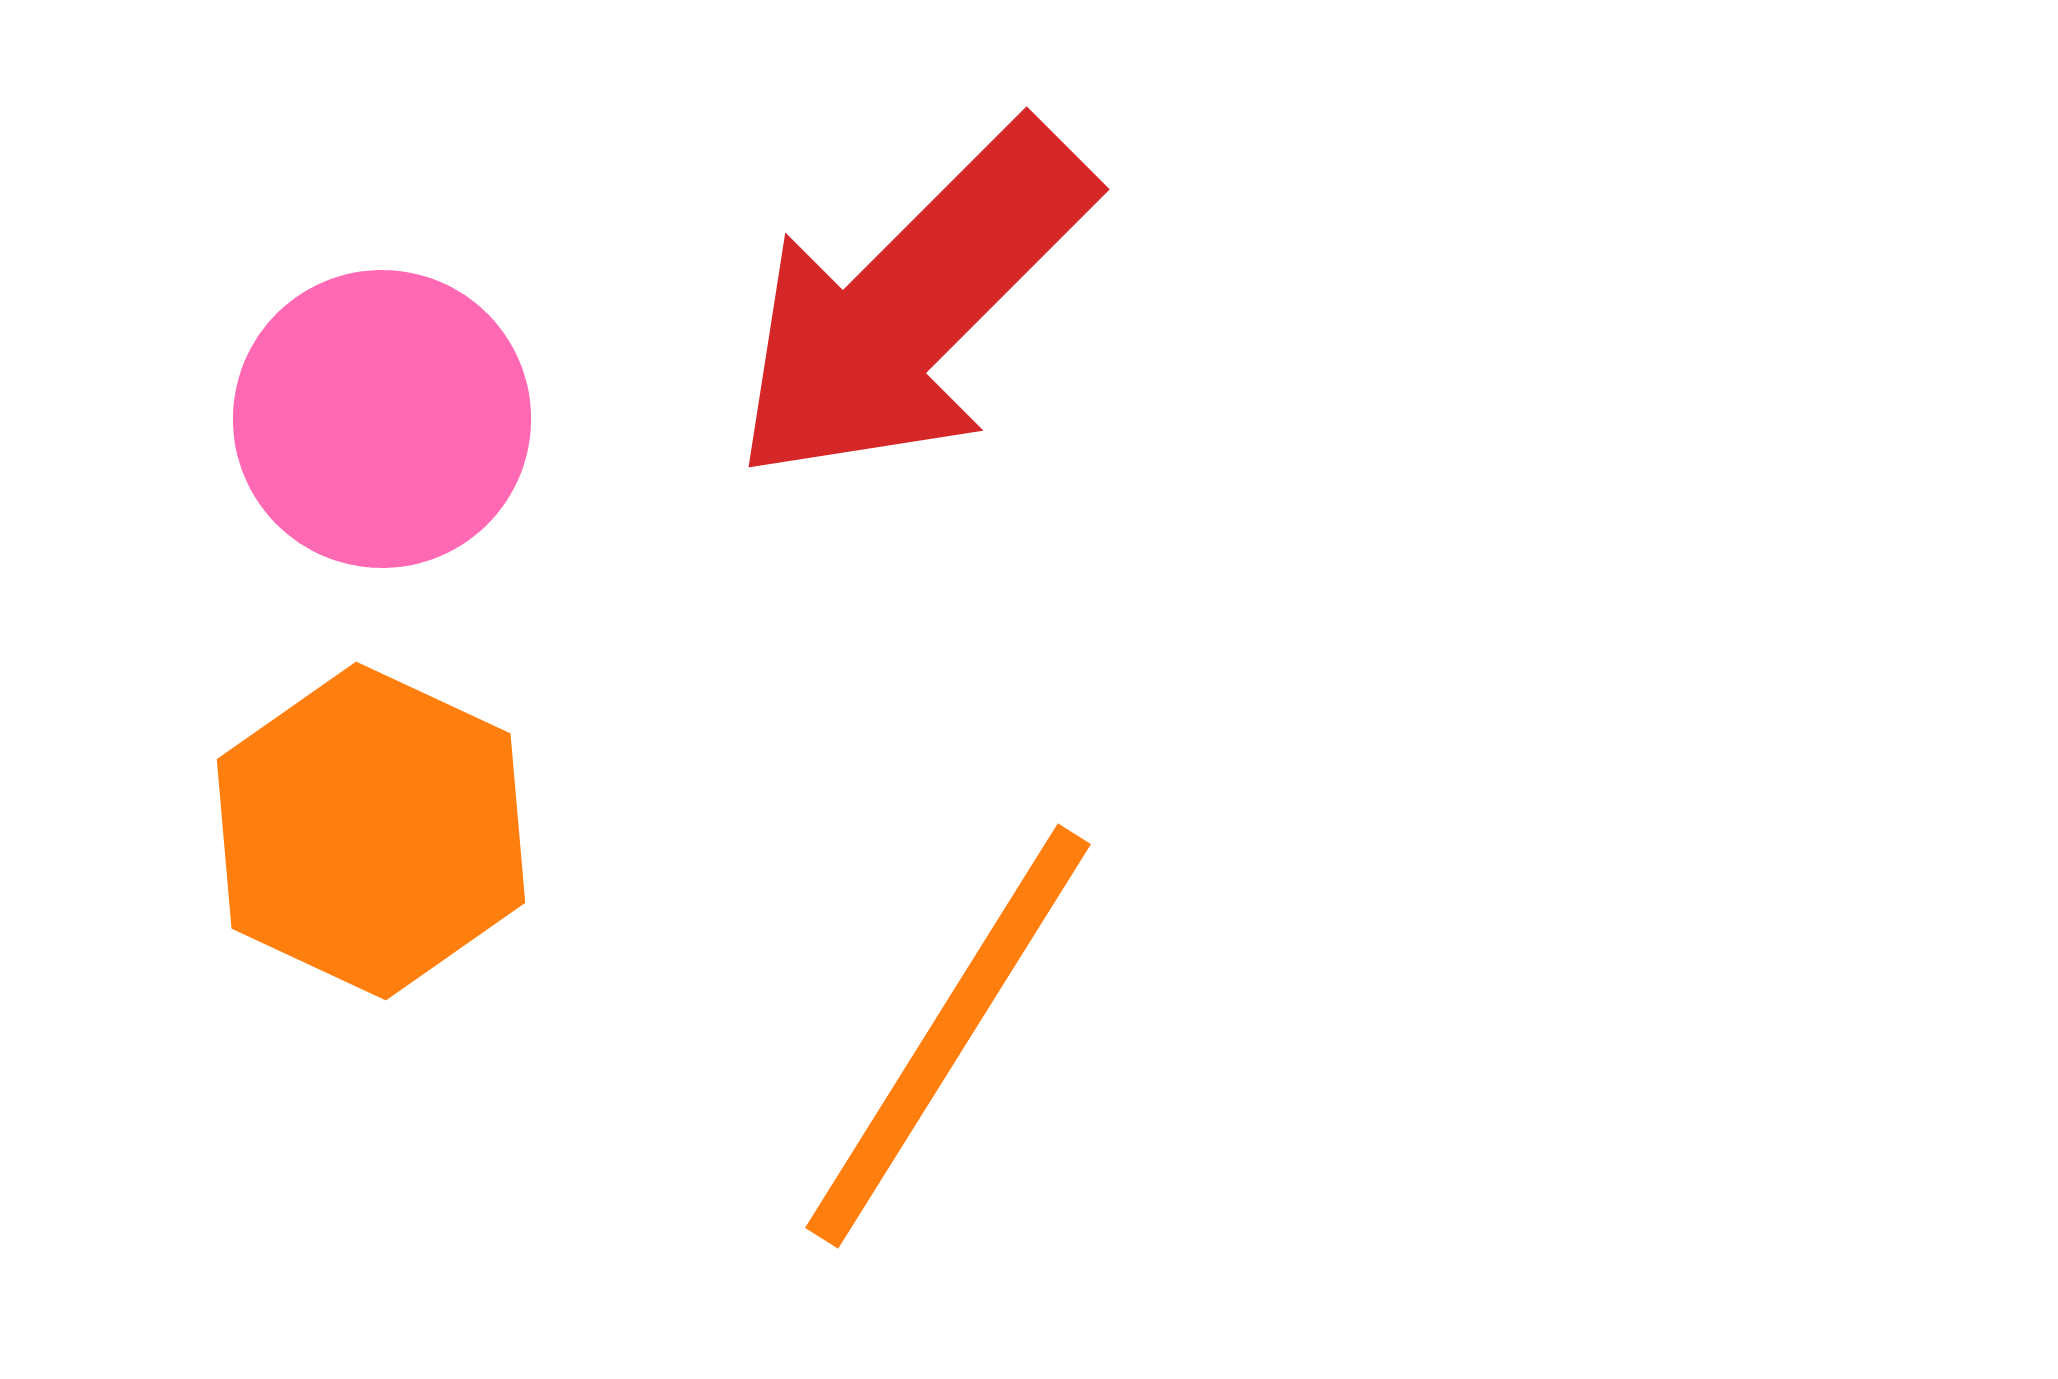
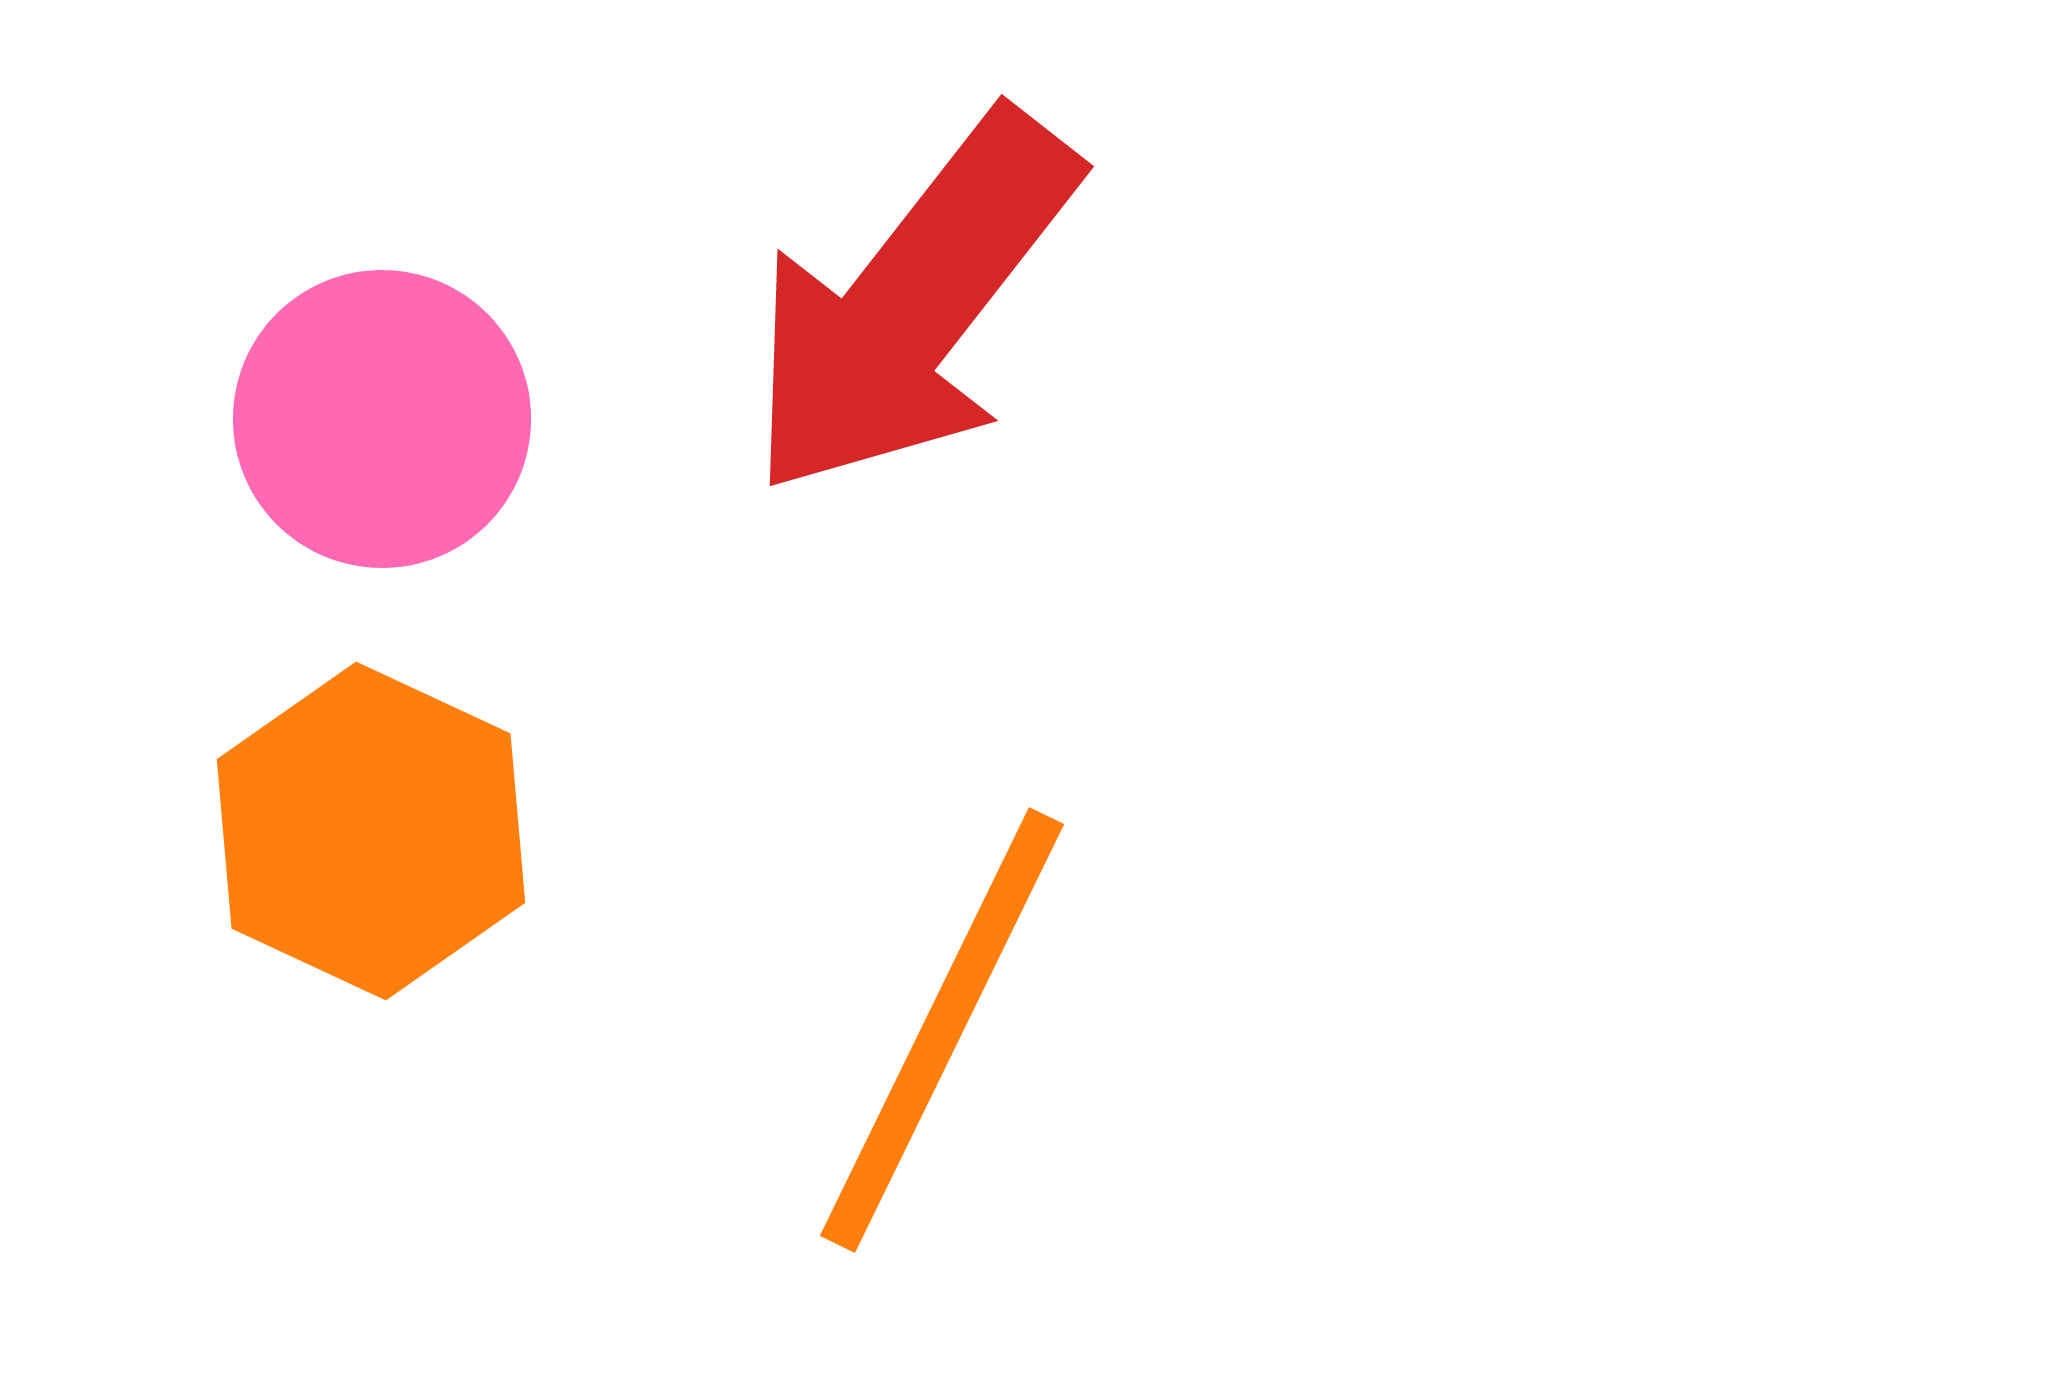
red arrow: rotated 7 degrees counterclockwise
orange line: moved 6 px left, 6 px up; rotated 6 degrees counterclockwise
